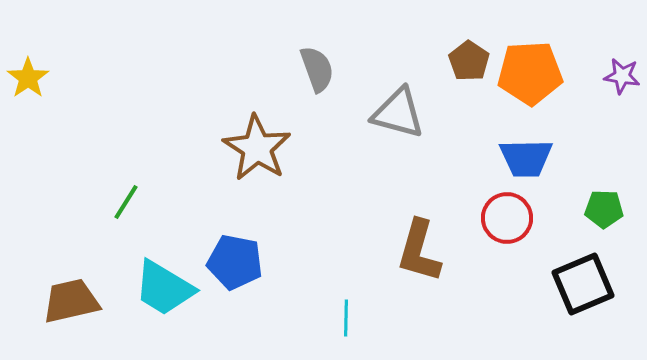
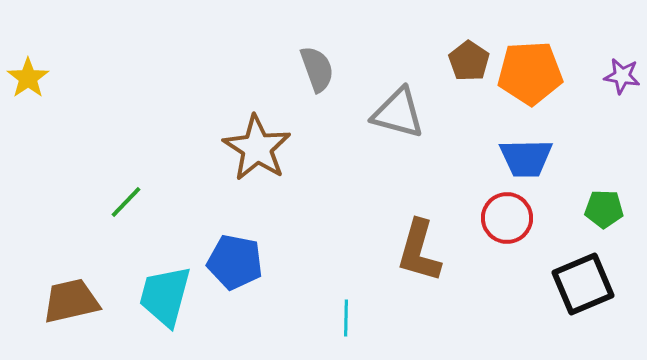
green line: rotated 12 degrees clockwise
cyan trapezoid: moved 1 px right, 8 px down; rotated 74 degrees clockwise
